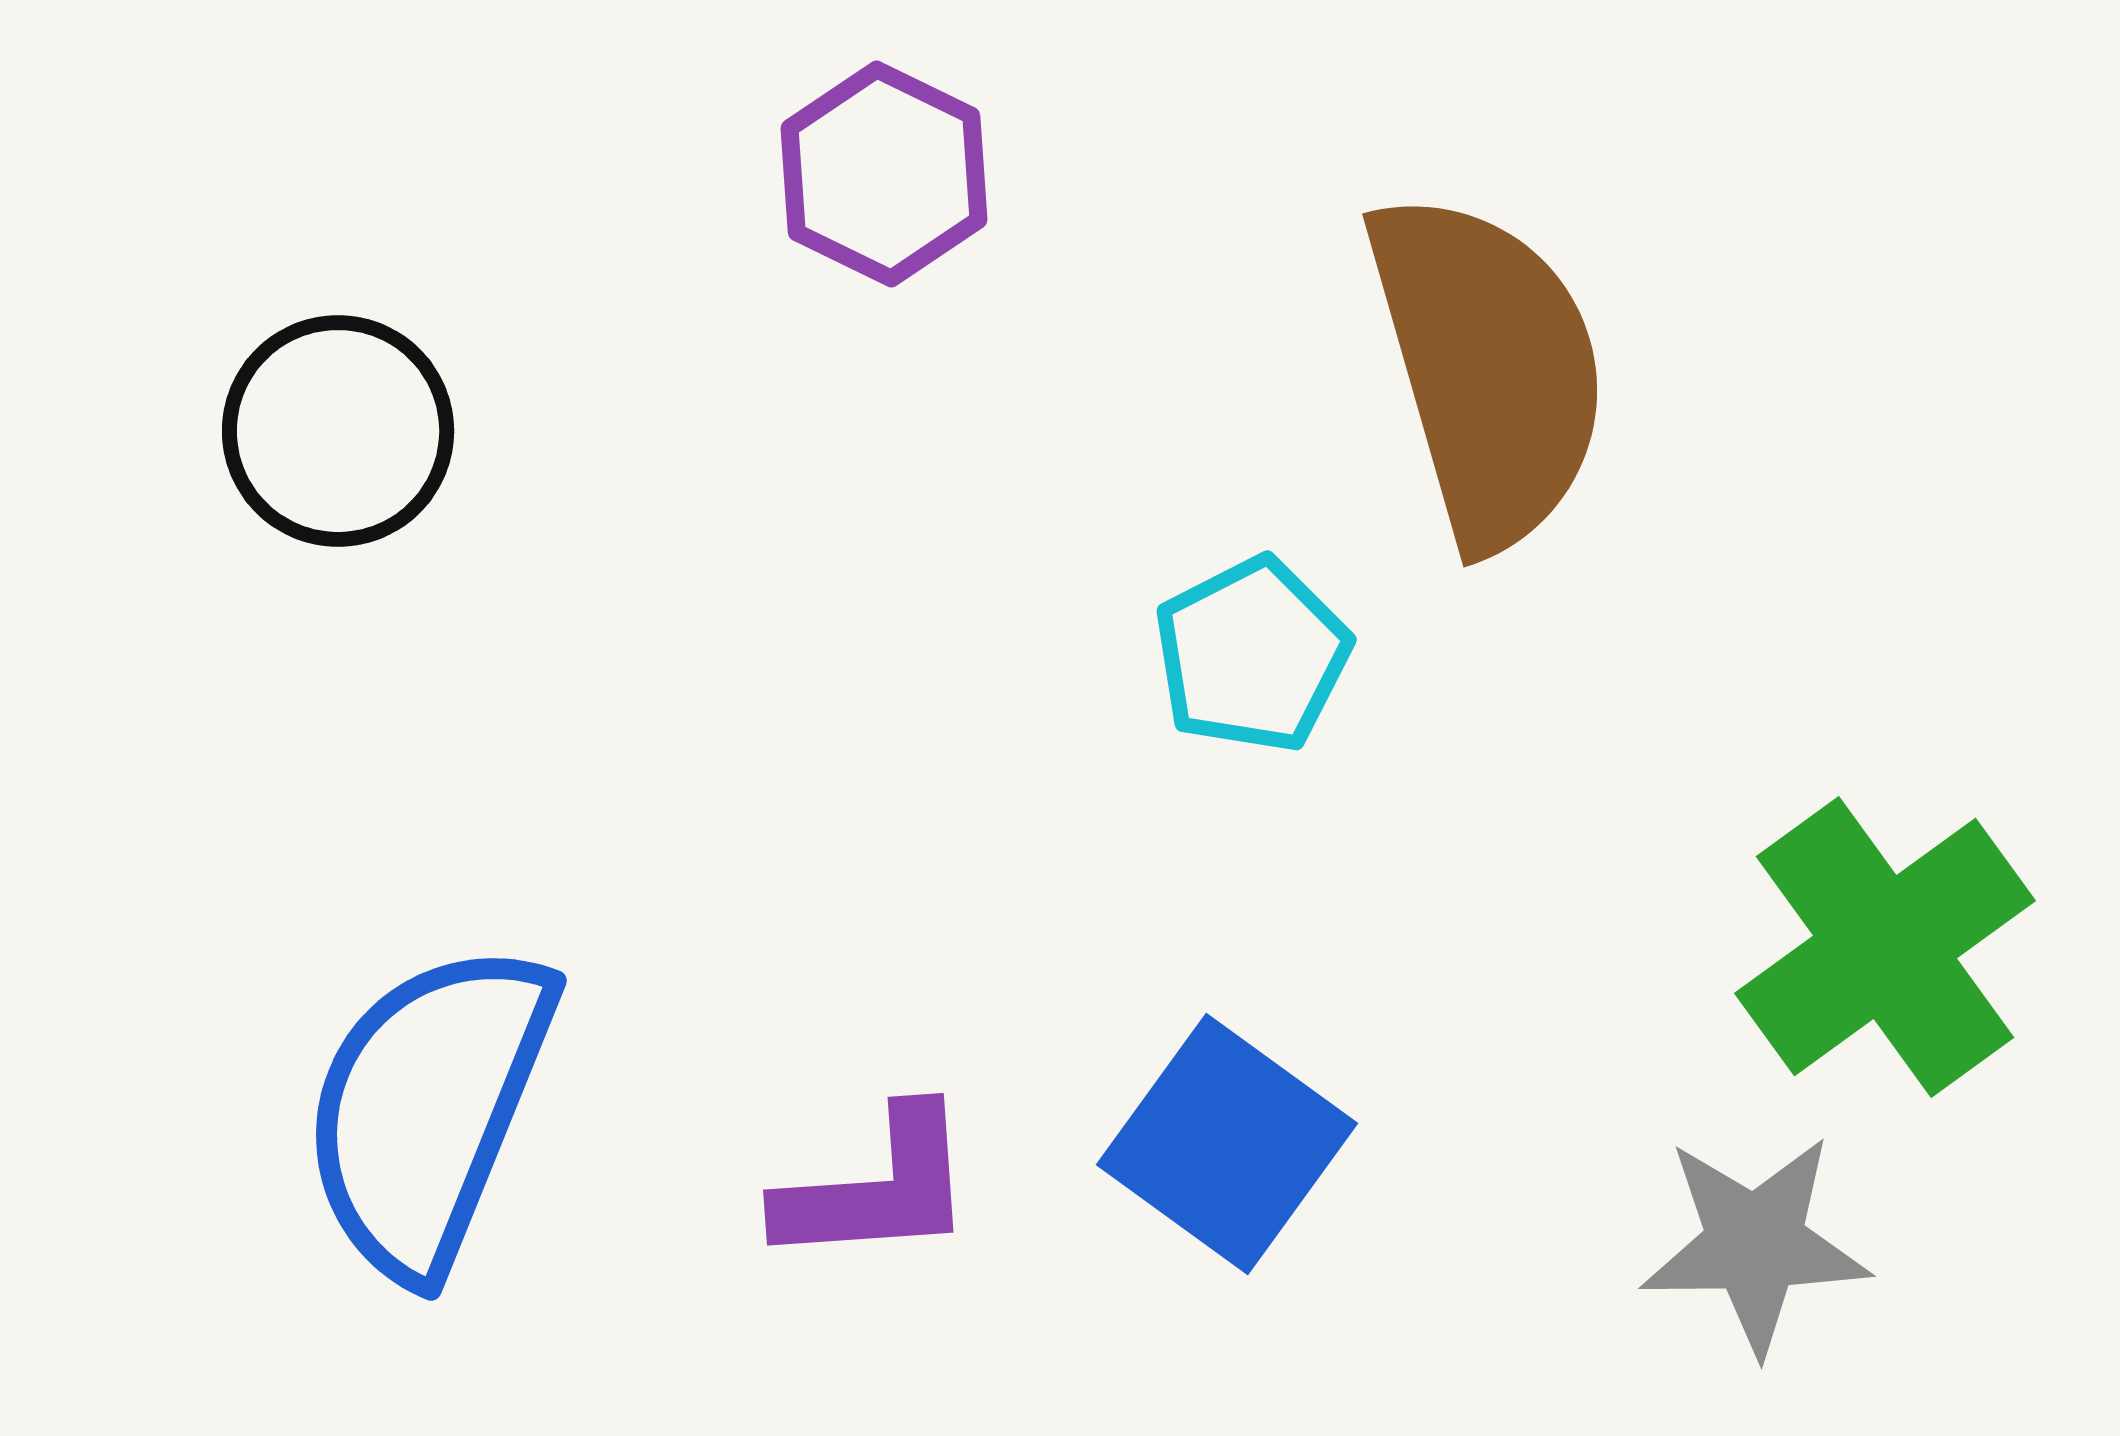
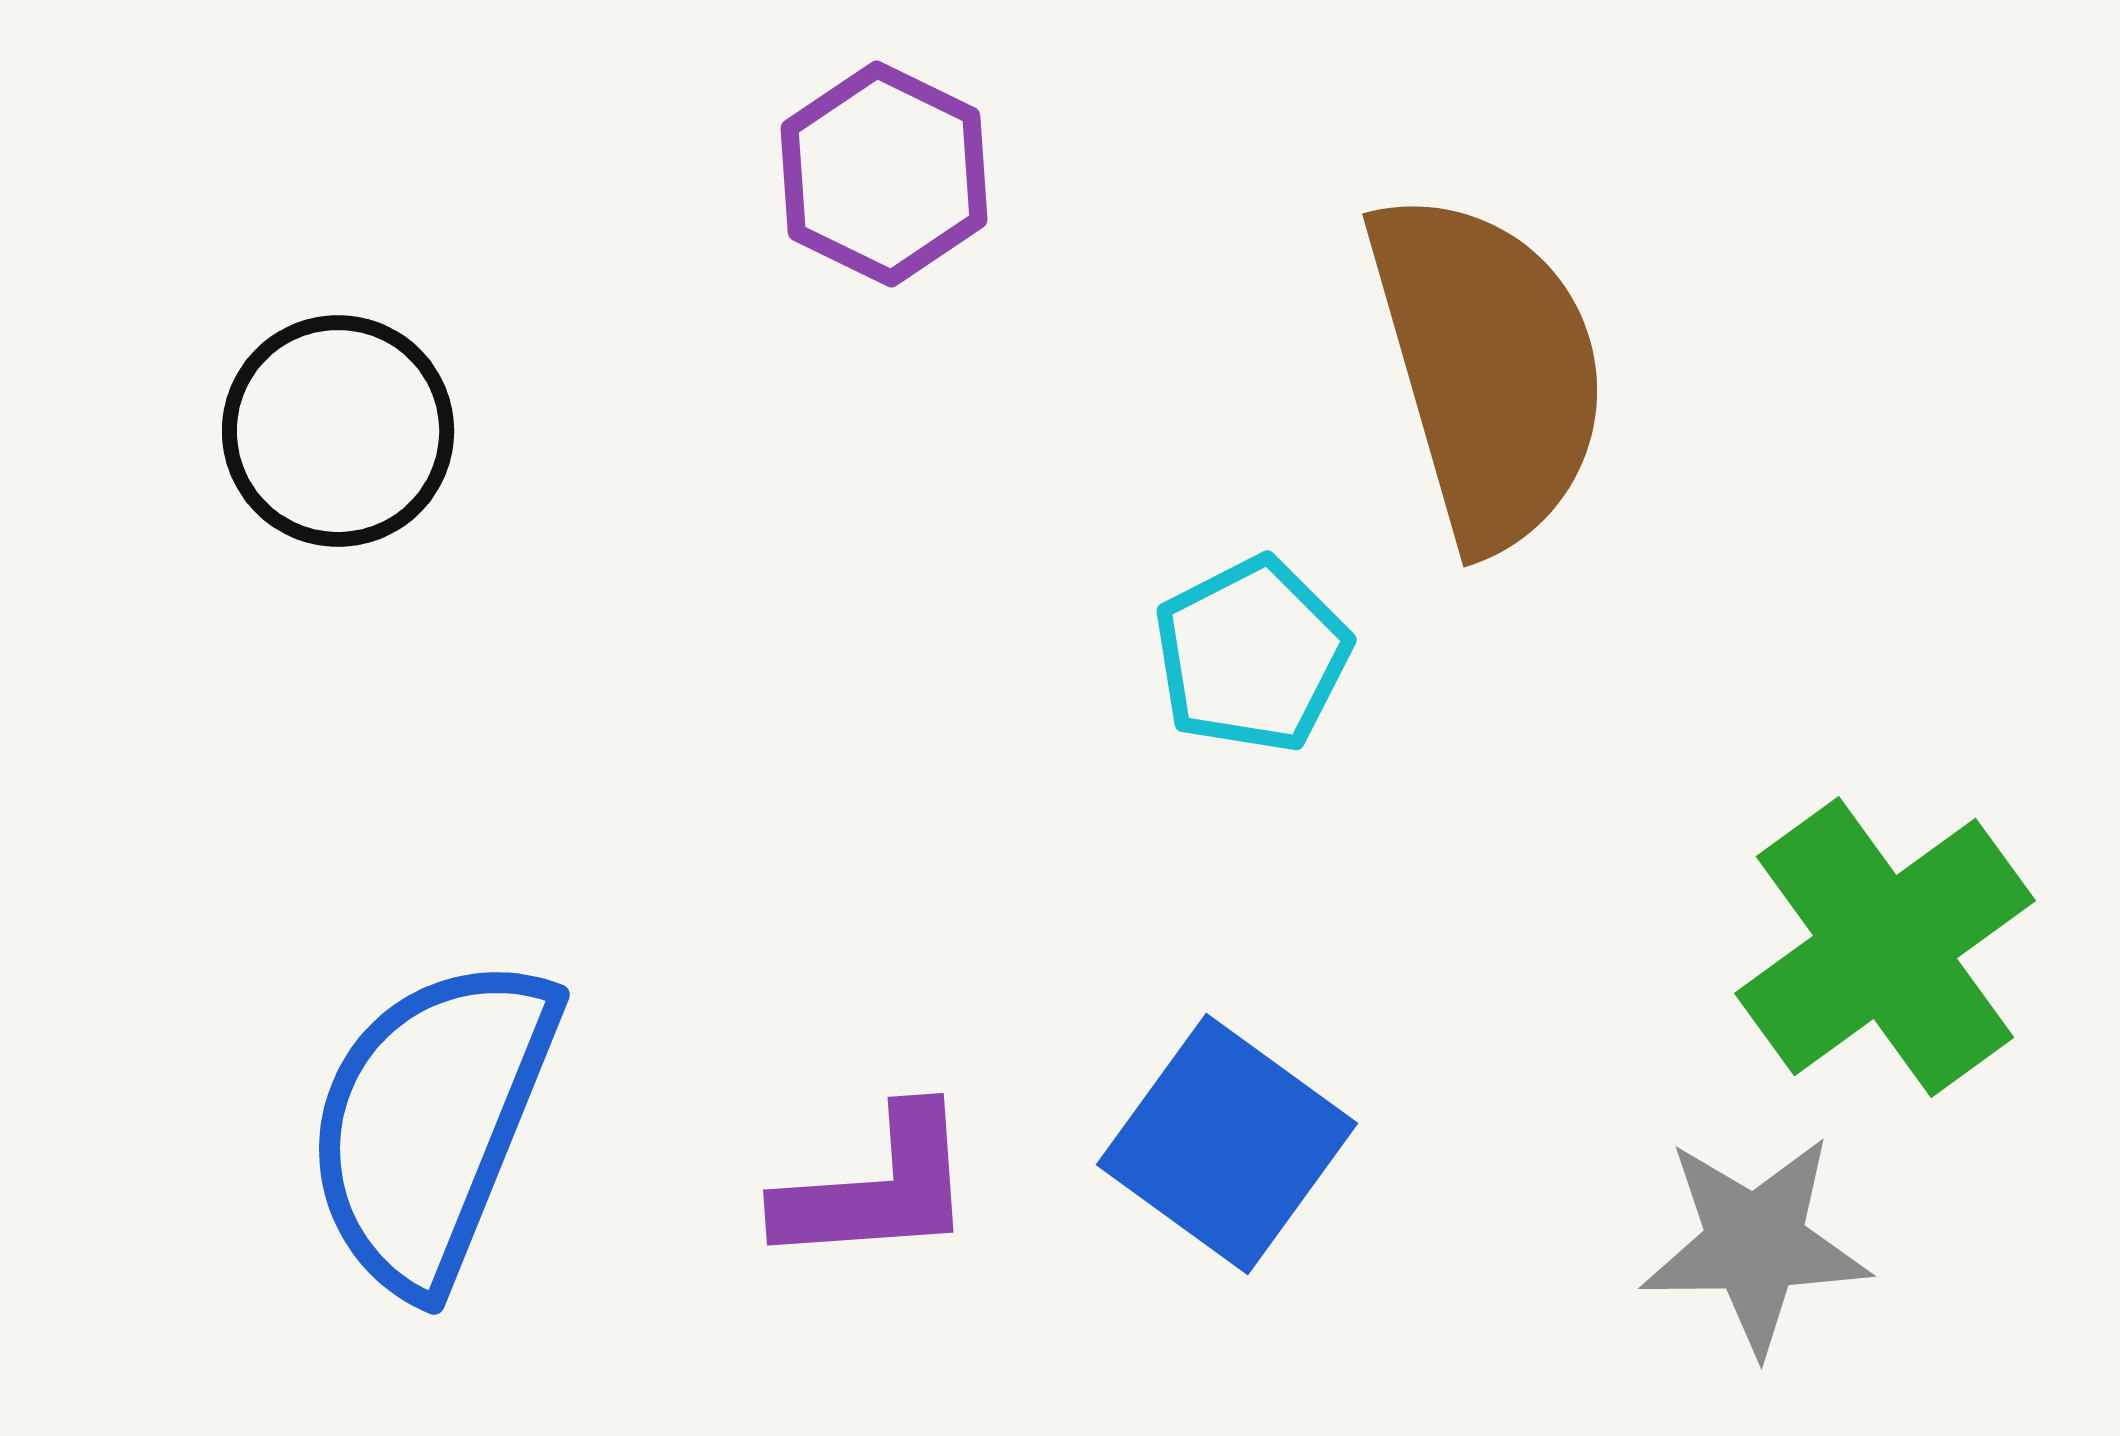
blue semicircle: moved 3 px right, 14 px down
